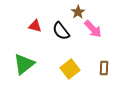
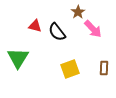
black semicircle: moved 4 px left, 1 px down
green triangle: moved 6 px left, 6 px up; rotated 20 degrees counterclockwise
yellow square: rotated 18 degrees clockwise
